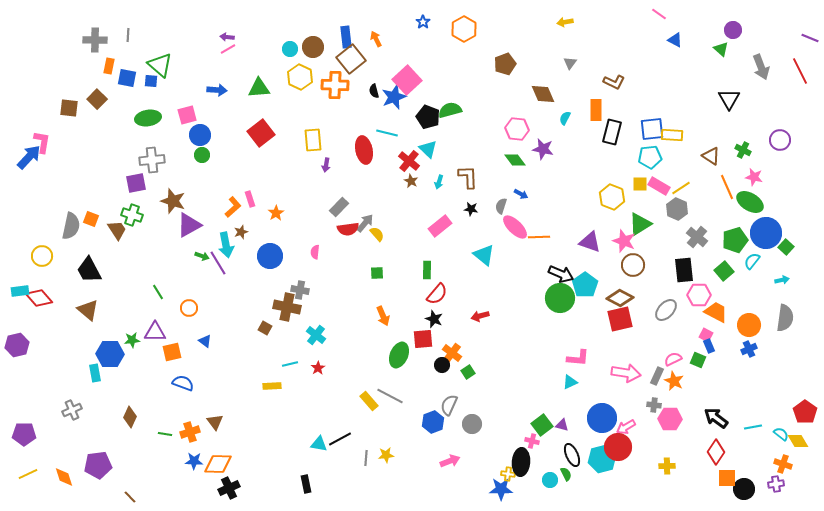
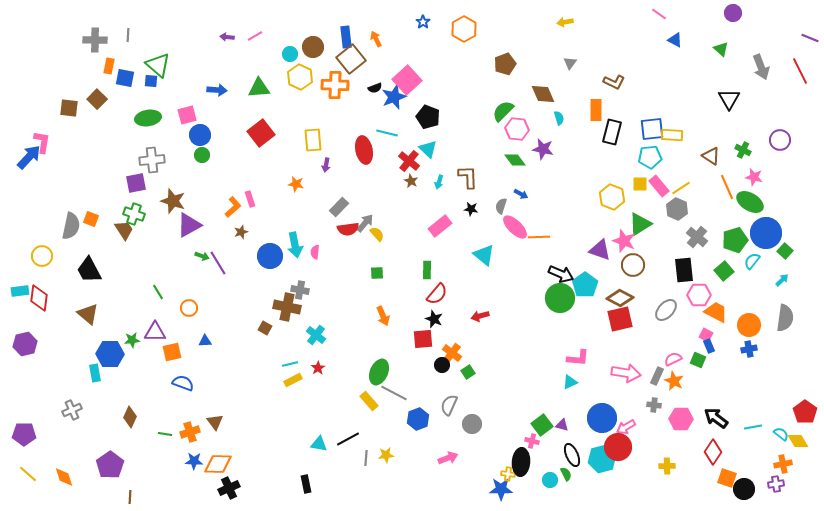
purple circle at (733, 30): moved 17 px up
pink line at (228, 49): moved 27 px right, 13 px up
cyan circle at (290, 49): moved 5 px down
green triangle at (160, 65): moved 2 px left
blue square at (127, 78): moved 2 px left
black semicircle at (374, 91): moved 1 px right, 3 px up; rotated 96 degrees counterclockwise
green semicircle at (450, 110): moved 53 px right, 1 px down; rotated 30 degrees counterclockwise
cyan semicircle at (565, 118): moved 6 px left; rotated 136 degrees clockwise
pink rectangle at (659, 186): rotated 20 degrees clockwise
orange star at (276, 213): moved 20 px right, 29 px up; rotated 28 degrees counterclockwise
green cross at (132, 215): moved 2 px right, 1 px up
brown trapezoid at (117, 230): moved 7 px right
purple triangle at (590, 242): moved 10 px right, 8 px down
cyan arrow at (226, 245): moved 69 px right
green square at (786, 247): moved 1 px left, 4 px down
cyan arrow at (782, 280): rotated 32 degrees counterclockwise
red diamond at (39, 298): rotated 48 degrees clockwise
brown triangle at (88, 310): moved 4 px down
blue triangle at (205, 341): rotated 40 degrees counterclockwise
purple hexagon at (17, 345): moved 8 px right, 1 px up
blue cross at (749, 349): rotated 14 degrees clockwise
green ellipse at (399, 355): moved 20 px left, 17 px down
yellow rectangle at (272, 386): moved 21 px right, 6 px up; rotated 24 degrees counterclockwise
gray line at (390, 396): moved 4 px right, 3 px up
pink hexagon at (670, 419): moved 11 px right
blue hexagon at (433, 422): moved 15 px left, 3 px up
black line at (340, 439): moved 8 px right
red diamond at (716, 452): moved 3 px left
pink arrow at (450, 461): moved 2 px left, 3 px up
orange cross at (783, 464): rotated 30 degrees counterclockwise
purple pentagon at (98, 465): moved 12 px right; rotated 28 degrees counterclockwise
yellow line at (28, 474): rotated 66 degrees clockwise
orange square at (727, 478): rotated 18 degrees clockwise
brown line at (130, 497): rotated 48 degrees clockwise
